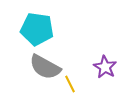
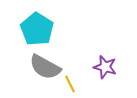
cyan pentagon: rotated 24 degrees clockwise
purple star: rotated 15 degrees counterclockwise
